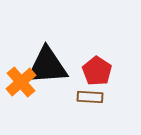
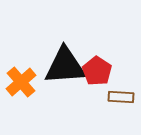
black triangle: moved 18 px right
brown rectangle: moved 31 px right
